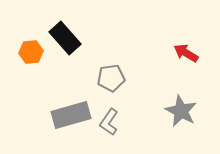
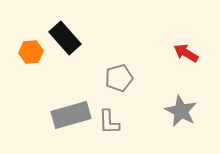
gray pentagon: moved 8 px right; rotated 8 degrees counterclockwise
gray L-shape: rotated 36 degrees counterclockwise
